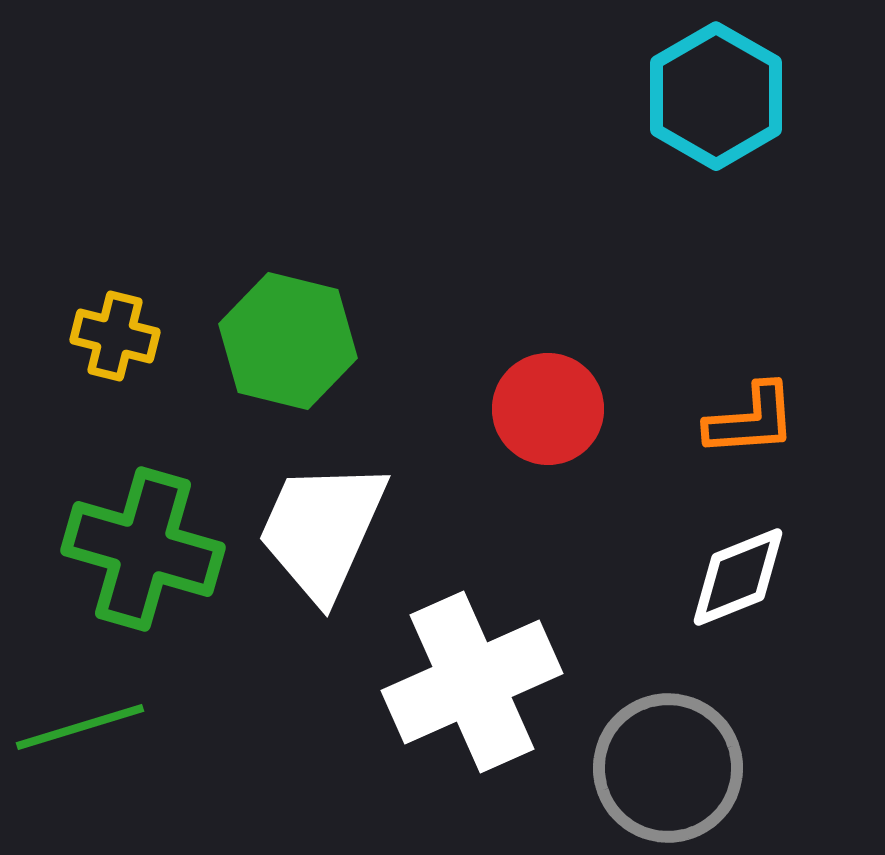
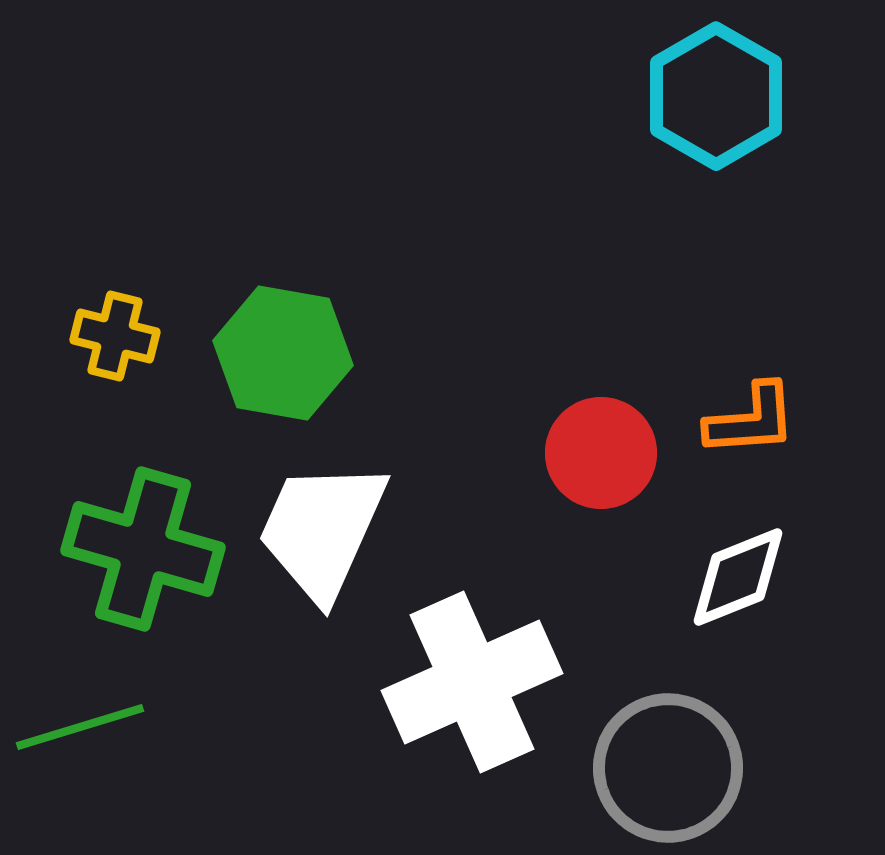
green hexagon: moved 5 px left, 12 px down; rotated 4 degrees counterclockwise
red circle: moved 53 px right, 44 px down
